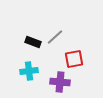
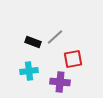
red square: moved 1 px left
